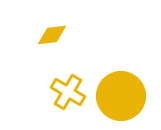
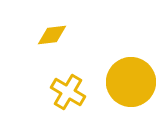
yellow circle: moved 10 px right, 14 px up
